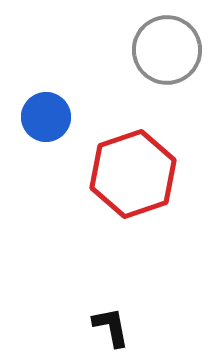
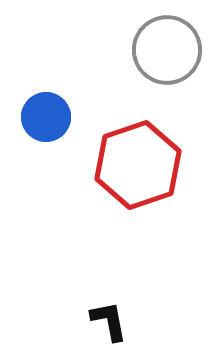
red hexagon: moved 5 px right, 9 px up
black L-shape: moved 2 px left, 6 px up
